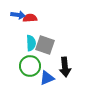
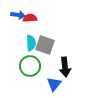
blue triangle: moved 7 px right, 6 px down; rotated 28 degrees counterclockwise
